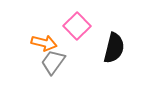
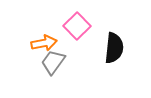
orange arrow: rotated 25 degrees counterclockwise
black semicircle: rotated 8 degrees counterclockwise
